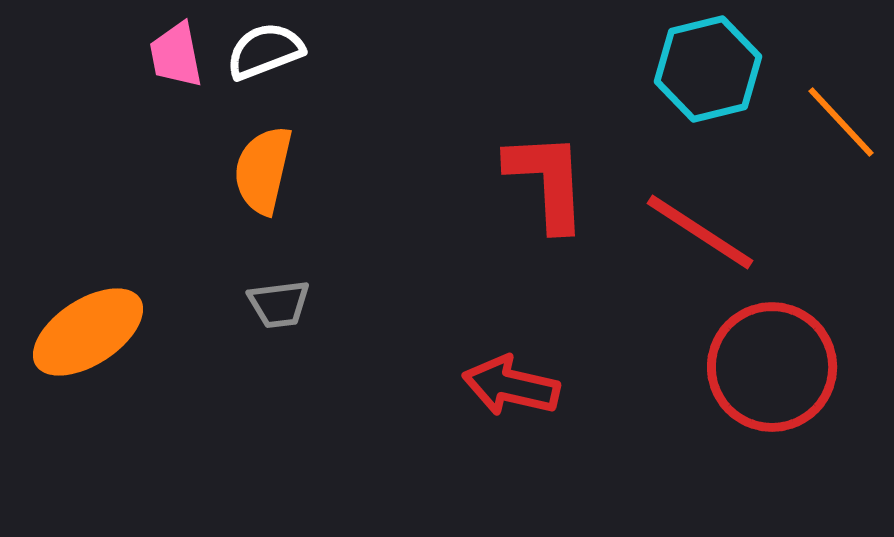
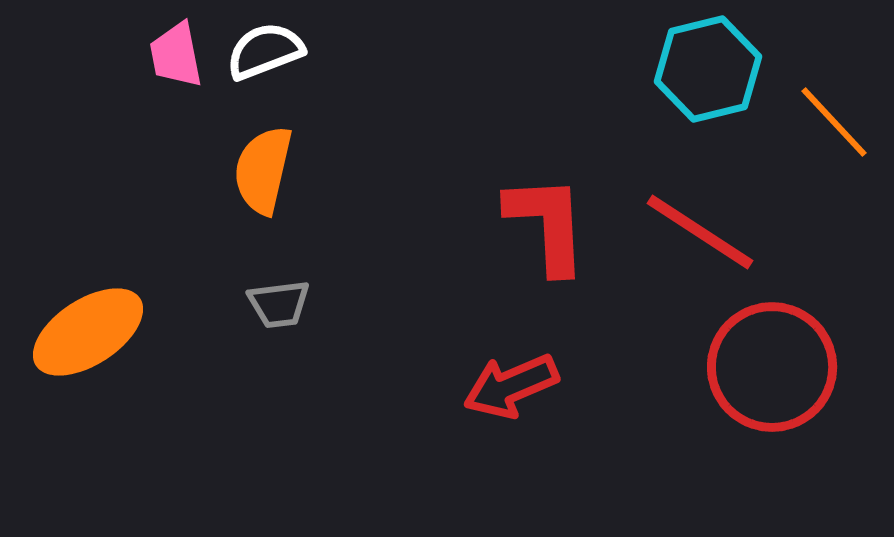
orange line: moved 7 px left
red L-shape: moved 43 px down
red arrow: rotated 36 degrees counterclockwise
